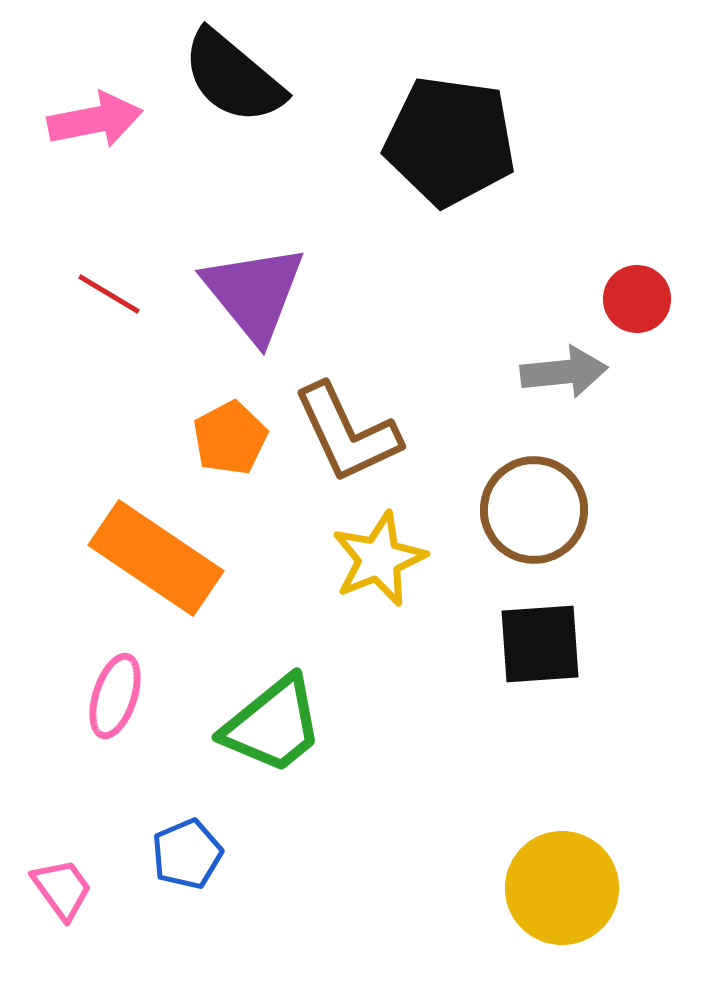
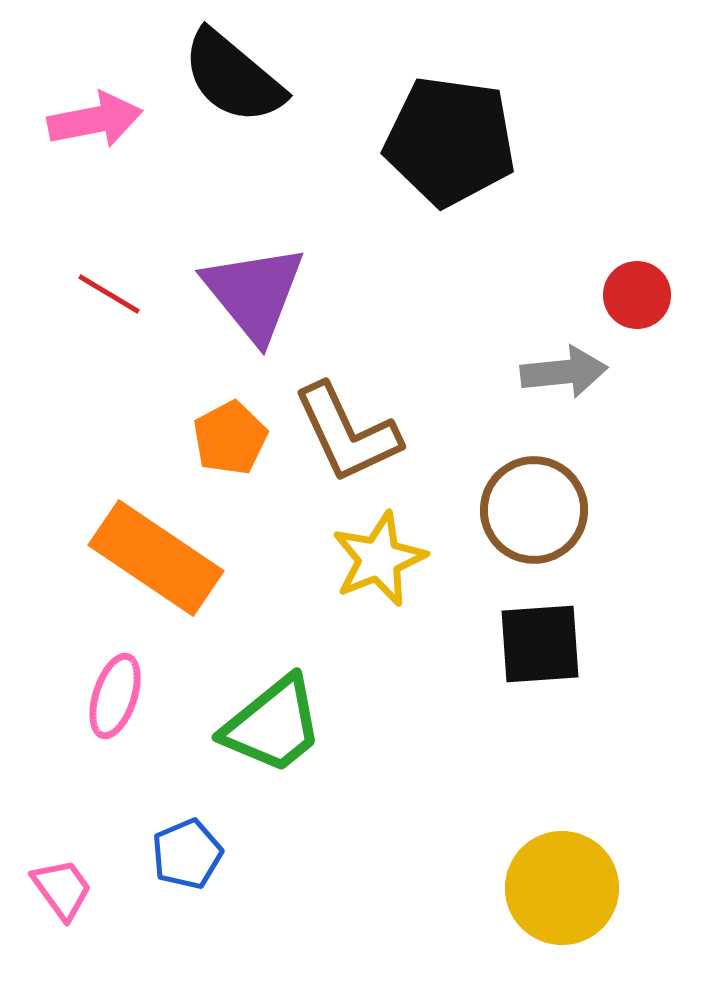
red circle: moved 4 px up
